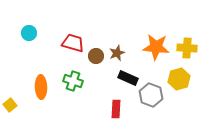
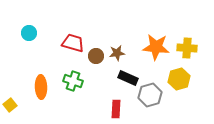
brown star: rotated 14 degrees clockwise
gray hexagon: moved 1 px left; rotated 25 degrees clockwise
